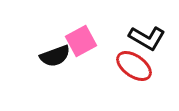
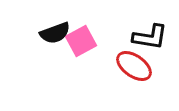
black L-shape: moved 3 px right, 1 px up; rotated 21 degrees counterclockwise
black semicircle: moved 23 px up
